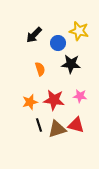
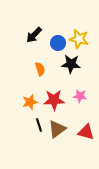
yellow star: moved 8 px down
red star: rotated 10 degrees counterclockwise
red triangle: moved 10 px right, 7 px down
brown triangle: rotated 18 degrees counterclockwise
